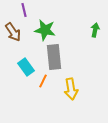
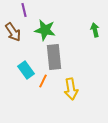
green arrow: rotated 24 degrees counterclockwise
cyan rectangle: moved 3 px down
